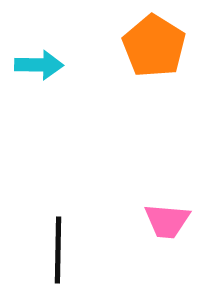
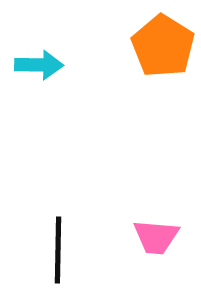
orange pentagon: moved 9 px right
pink trapezoid: moved 11 px left, 16 px down
